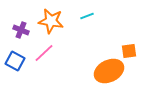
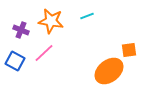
orange square: moved 1 px up
orange ellipse: rotated 12 degrees counterclockwise
